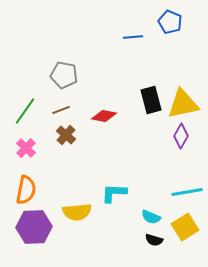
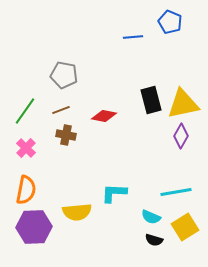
brown cross: rotated 30 degrees counterclockwise
cyan line: moved 11 px left
